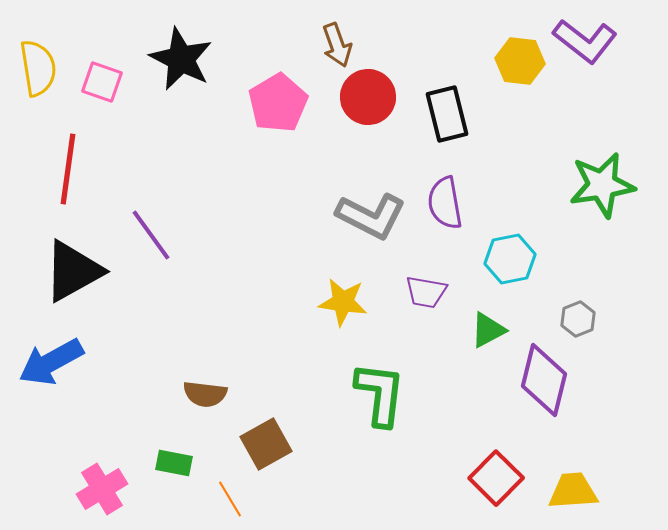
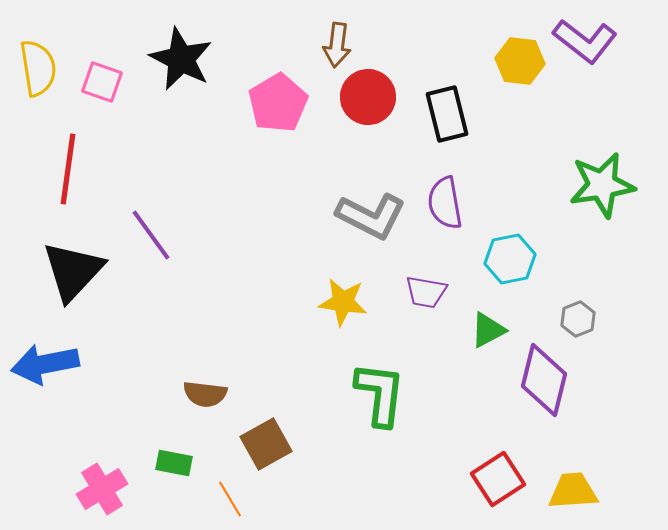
brown arrow: rotated 27 degrees clockwise
black triangle: rotated 18 degrees counterclockwise
blue arrow: moved 6 px left, 2 px down; rotated 18 degrees clockwise
red square: moved 2 px right, 1 px down; rotated 12 degrees clockwise
